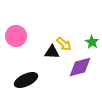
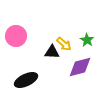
green star: moved 5 px left, 2 px up
